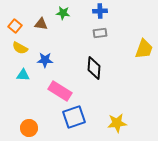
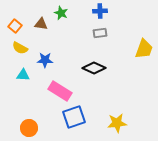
green star: moved 2 px left; rotated 16 degrees clockwise
black diamond: rotated 70 degrees counterclockwise
